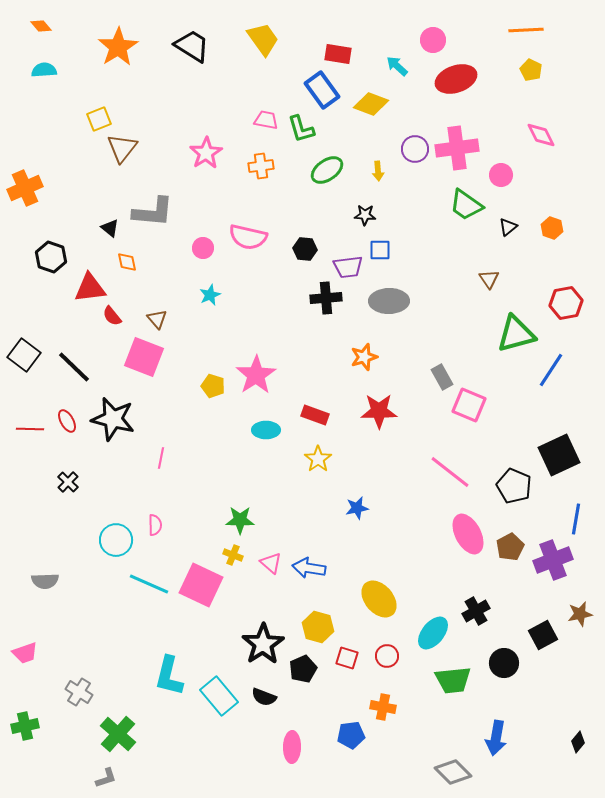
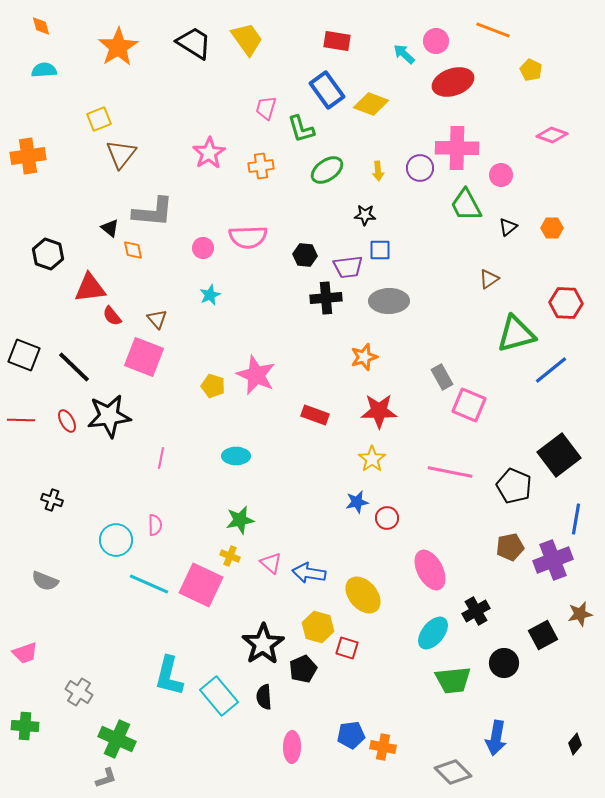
orange diamond at (41, 26): rotated 25 degrees clockwise
orange line at (526, 30): moved 33 px left; rotated 24 degrees clockwise
yellow trapezoid at (263, 39): moved 16 px left
pink circle at (433, 40): moved 3 px right, 1 px down
black trapezoid at (192, 46): moved 2 px right, 3 px up
red rectangle at (338, 54): moved 1 px left, 13 px up
cyan arrow at (397, 66): moved 7 px right, 12 px up
red ellipse at (456, 79): moved 3 px left, 3 px down
blue rectangle at (322, 90): moved 5 px right
pink trapezoid at (266, 120): moved 12 px up; rotated 85 degrees counterclockwise
pink diamond at (541, 135): moved 11 px right; rotated 44 degrees counterclockwise
brown triangle at (122, 148): moved 1 px left, 6 px down
pink cross at (457, 148): rotated 9 degrees clockwise
purple circle at (415, 149): moved 5 px right, 19 px down
pink star at (206, 153): moved 3 px right
orange cross at (25, 188): moved 3 px right, 32 px up; rotated 16 degrees clockwise
green trapezoid at (466, 205): rotated 27 degrees clockwise
orange hexagon at (552, 228): rotated 20 degrees counterclockwise
pink semicircle at (248, 237): rotated 15 degrees counterclockwise
black hexagon at (305, 249): moved 6 px down
black hexagon at (51, 257): moved 3 px left, 3 px up
orange diamond at (127, 262): moved 6 px right, 12 px up
brown triangle at (489, 279): rotated 30 degrees clockwise
red hexagon at (566, 303): rotated 12 degrees clockwise
black square at (24, 355): rotated 16 degrees counterclockwise
blue line at (551, 370): rotated 18 degrees clockwise
pink star at (256, 375): rotated 15 degrees counterclockwise
black star at (113, 419): moved 4 px left, 3 px up; rotated 21 degrees counterclockwise
red line at (30, 429): moved 9 px left, 9 px up
cyan ellipse at (266, 430): moved 30 px left, 26 px down
black square at (559, 455): rotated 12 degrees counterclockwise
yellow star at (318, 459): moved 54 px right
pink line at (450, 472): rotated 27 degrees counterclockwise
black cross at (68, 482): moved 16 px left, 18 px down; rotated 25 degrees counterclockwise
blue star at (357, 508): moved 6 px up
green star at (240, 520): rotated 12 degrees counterclockwise
pink ellipse at (468, 534): moved 38 px left, 36 px down
brown pentagon at (510, 547): rotated 16 degrees clockwise
yellow cross at (233, 555): moved 3 px left, 1 px down
blue arrow at (309, 568): moved 5 px down
gray semicircle at (45, 581): rotated 24 degrees clockwise
yellow ellipse at (379, 599): moved 16 px left, 4 px up
red circle at (387, 656): moved 138 px up
red square at (347, 658): moved 10 px up
black semicircle at (264, 697): rotated 65 degrees clockwise
orange cross at (383, 707): moved 40 px down
green cross at (25, 726): rotated 16 degrees clockwise
green cross at (118, 734): moved 1 px left, 5 px down; rotated 18 degrees counterclockwise
black diamond at (578, 742): moved 3 px left, 2 px down
